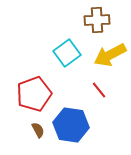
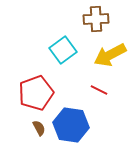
brown cross: moved 1 px left, 1 px up
cyan square: moved 4 px left, 3 px up
red line: rotated 24 degrees counterclockwise
red pentagon: moved 2 px right, 1 px up
brown semicircle: moved 1 px right, 2 px up
